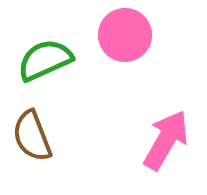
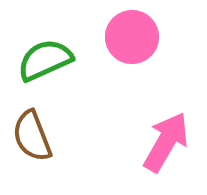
pink circle: moved 7 px right, 2 px down
pink arrow: moved 2 px down
